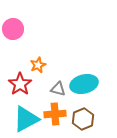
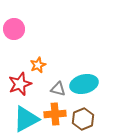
pink circle: moved 1 px right
red star: rotated 15 degrees clockwise
